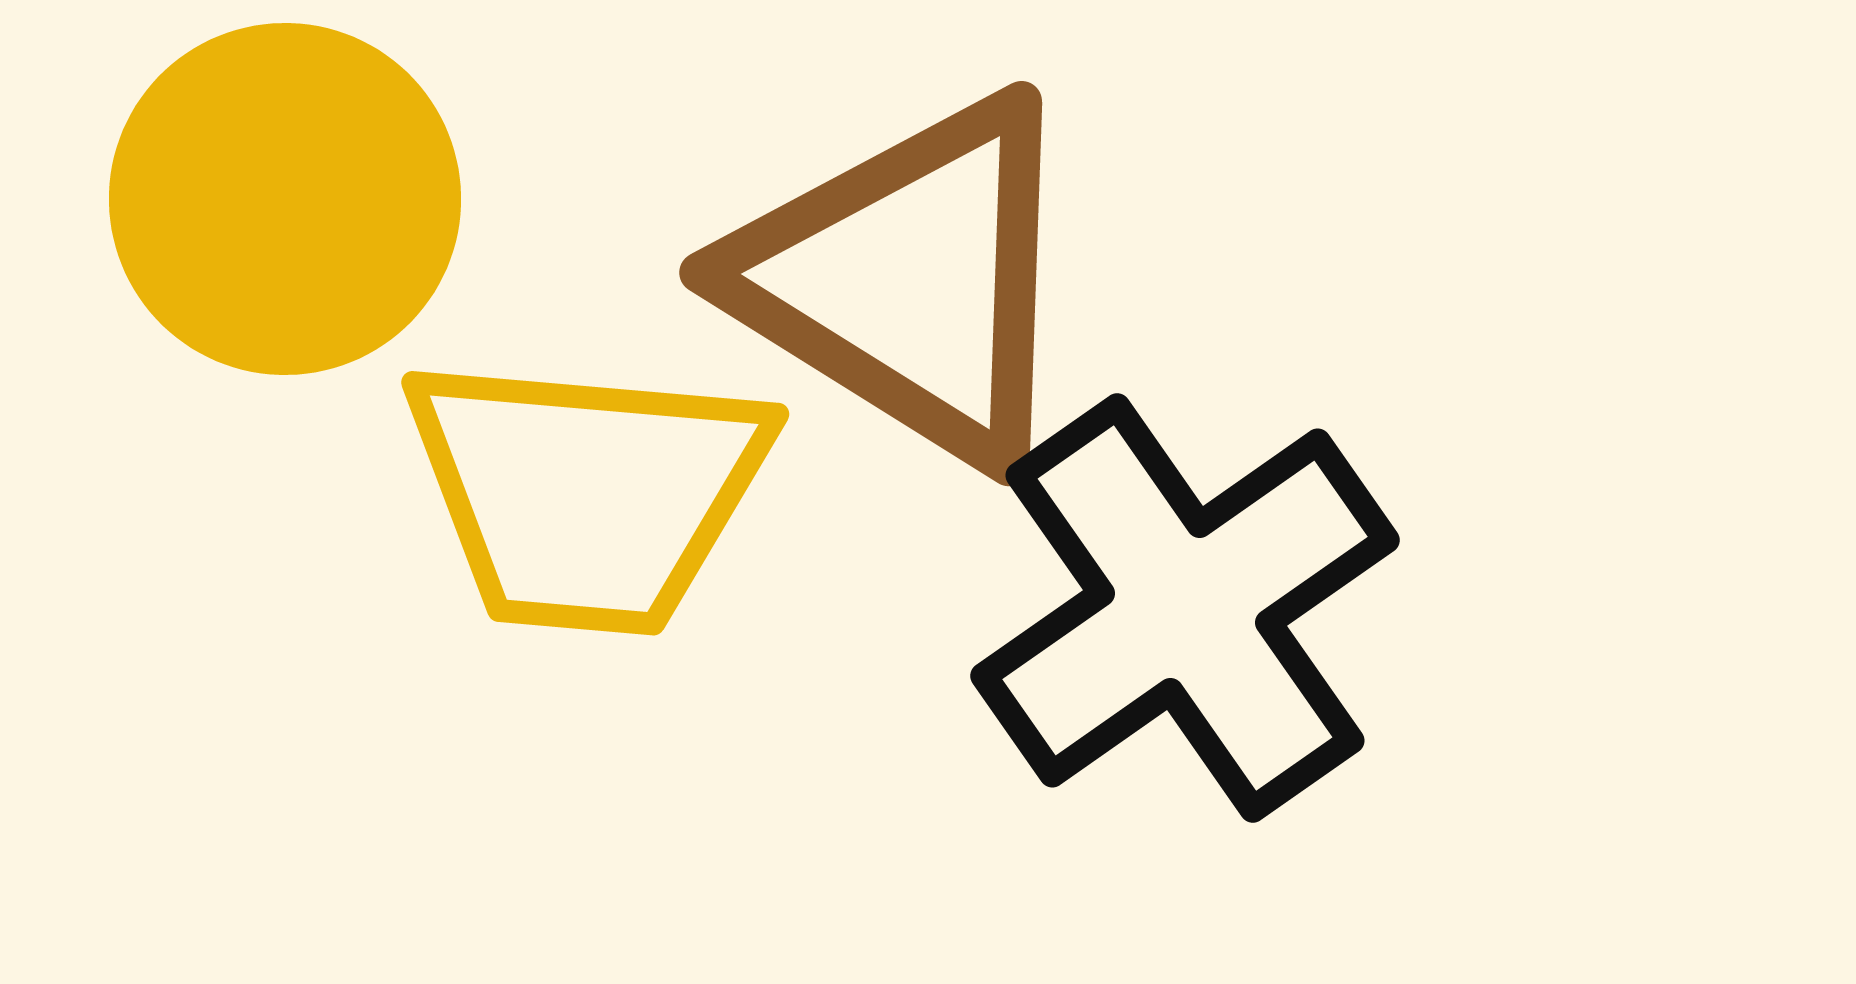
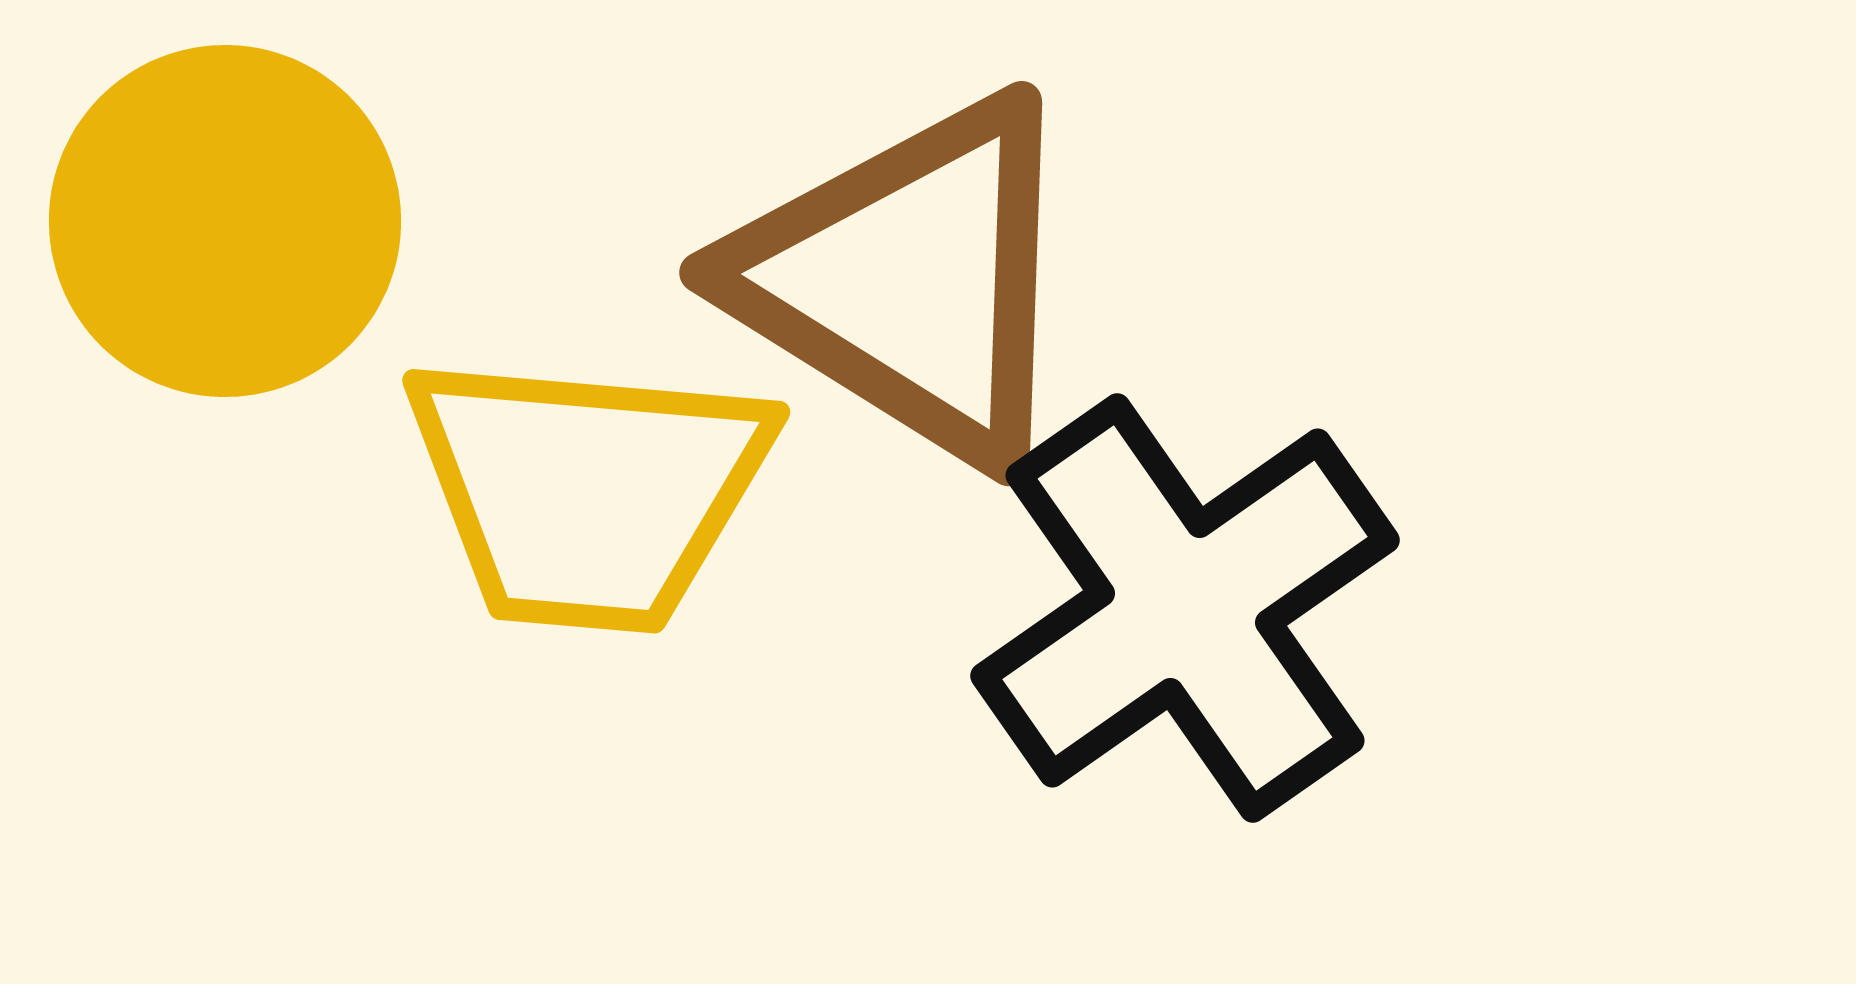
yellow circle: moved 60 px left, 22 px down
yellow trapezoid: moved 1 px right, 2 px up
